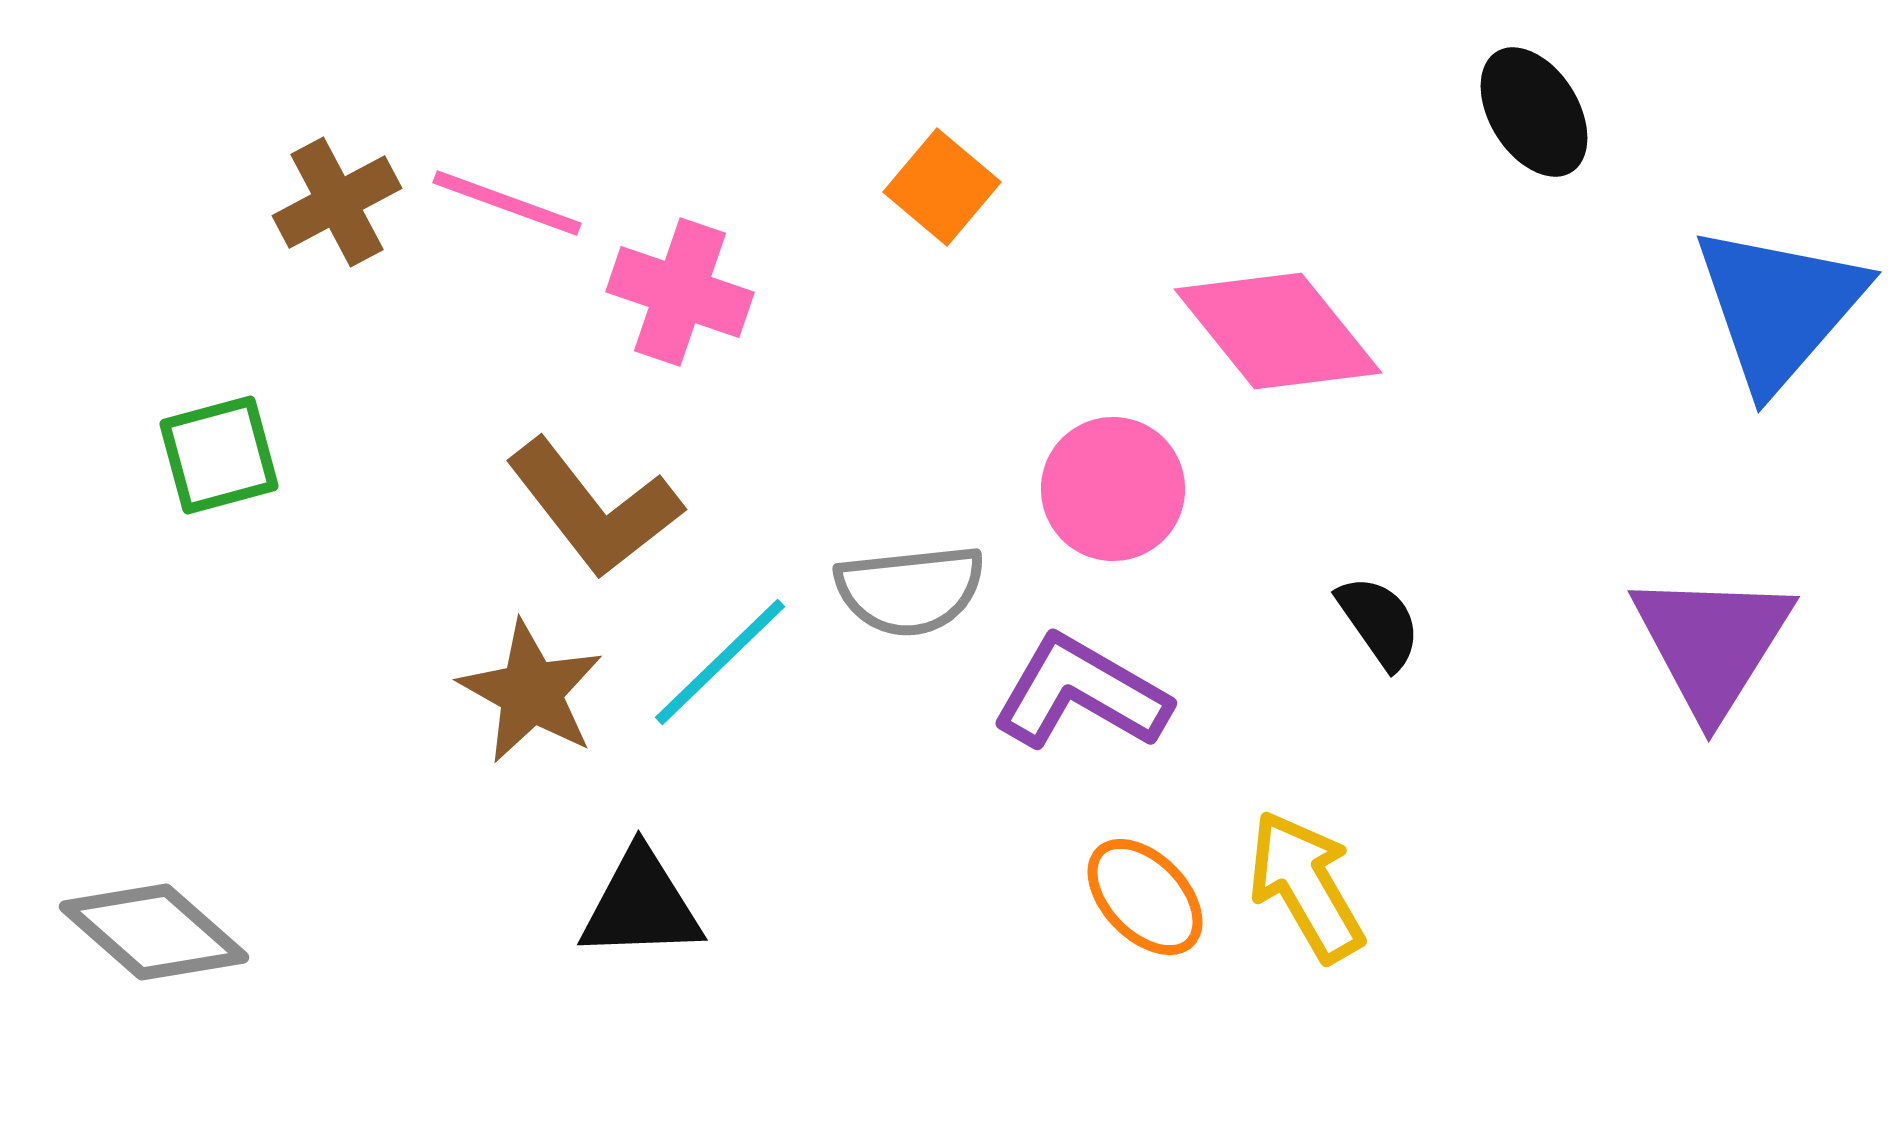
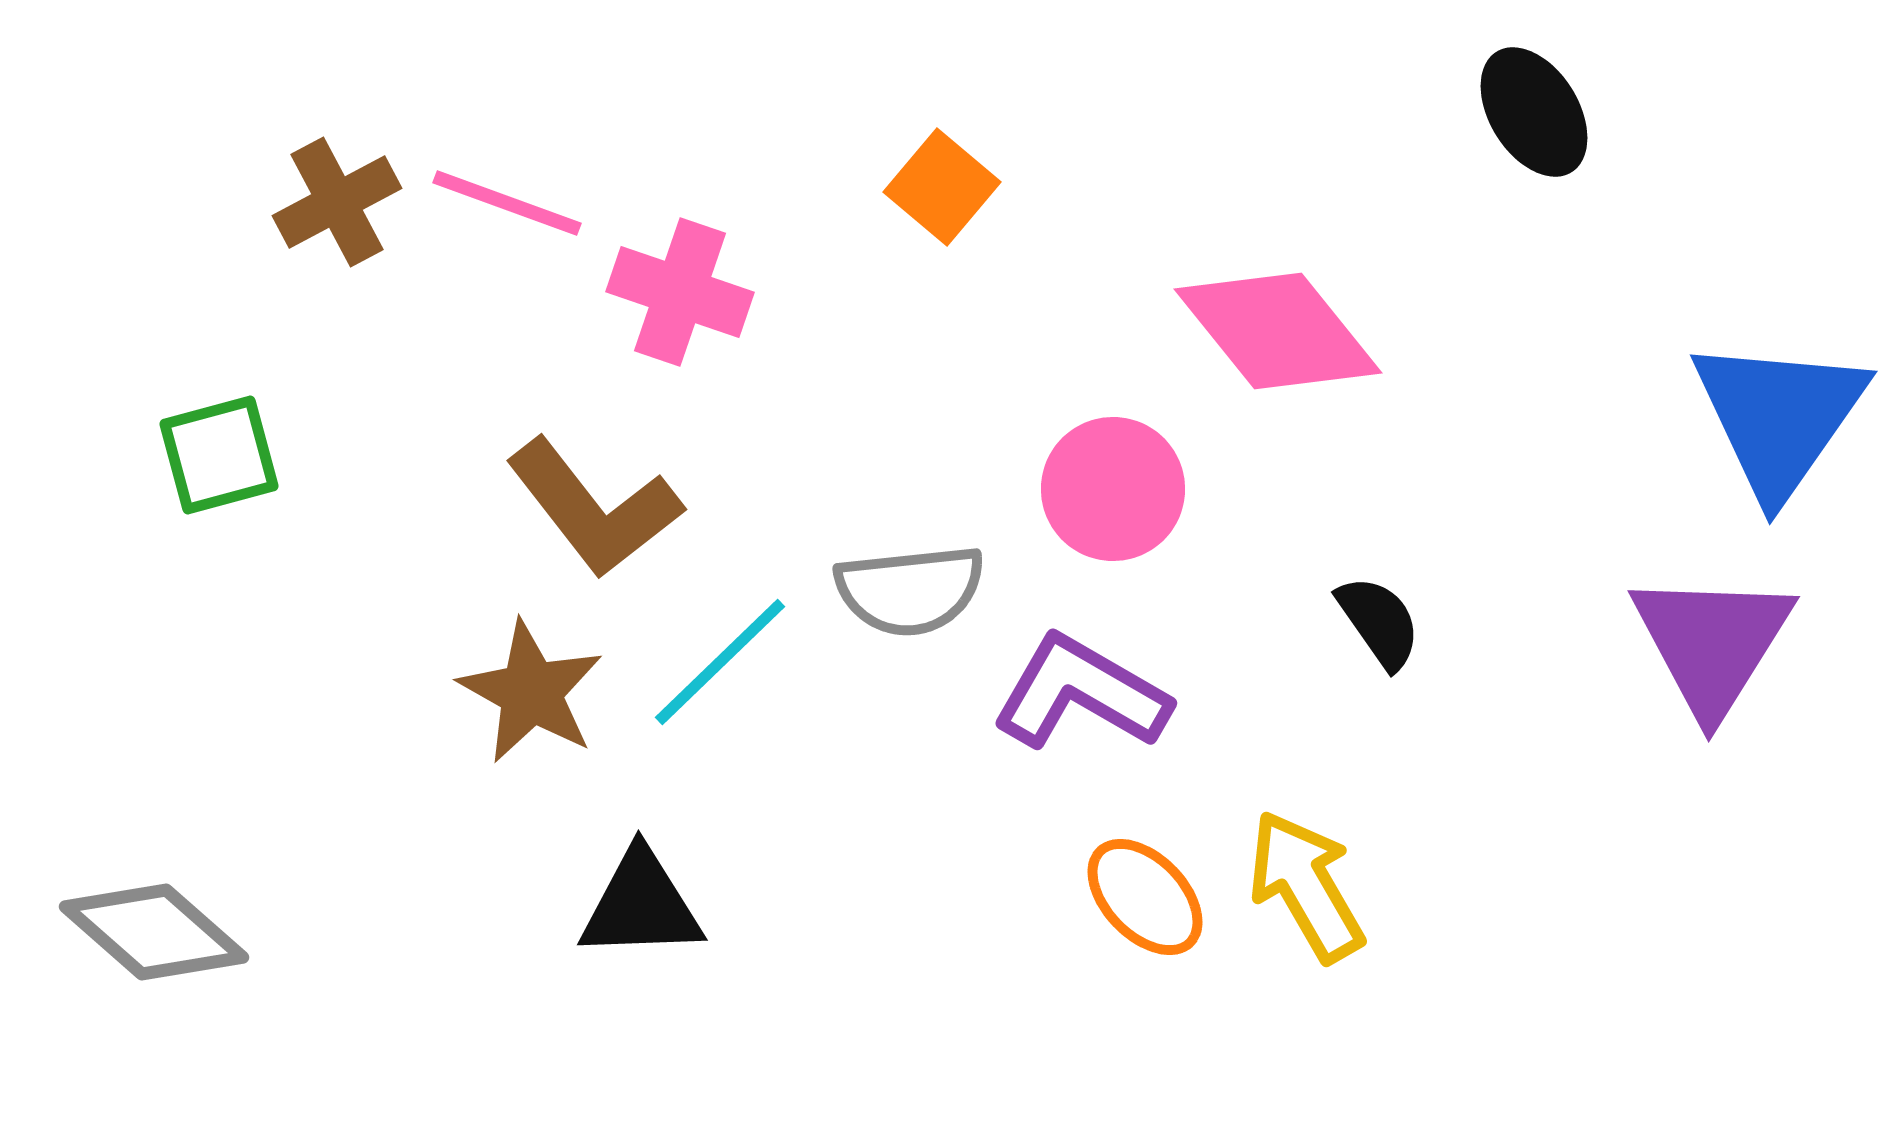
blue triangle: moved 110 px down; rotated 6 degrees counterclockwise
